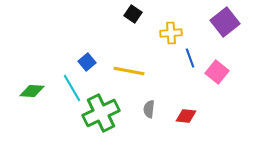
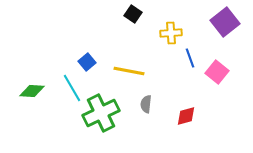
gray semicircle: moved 3 px left, 5 px up
red diamond: rotated 20 degrees counterclockwise
